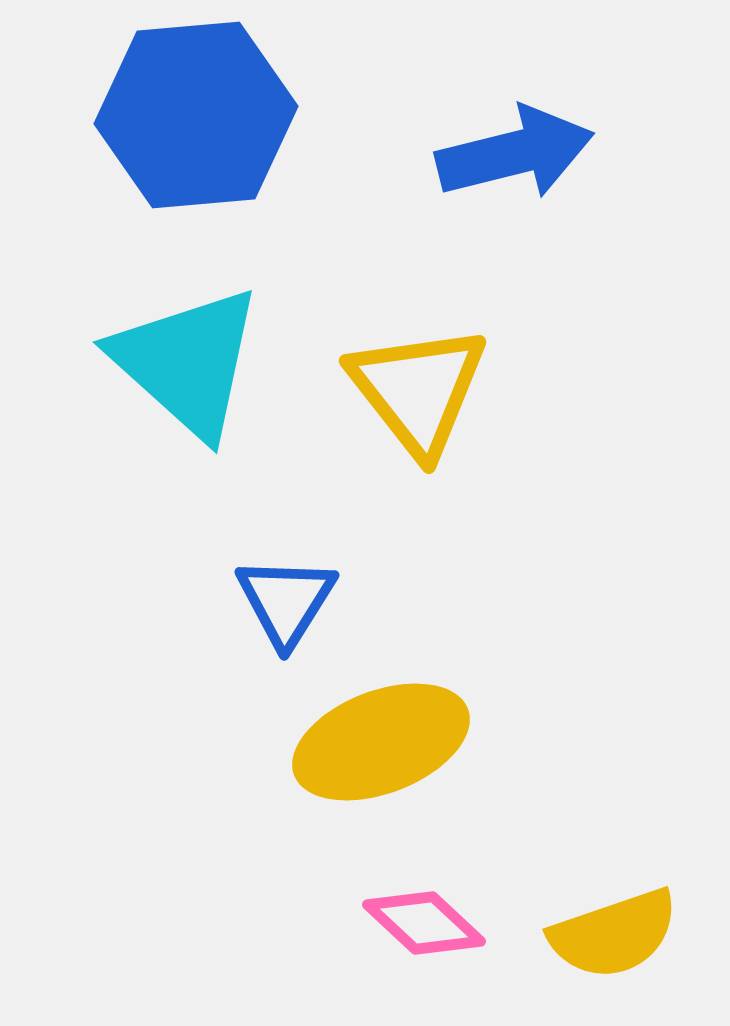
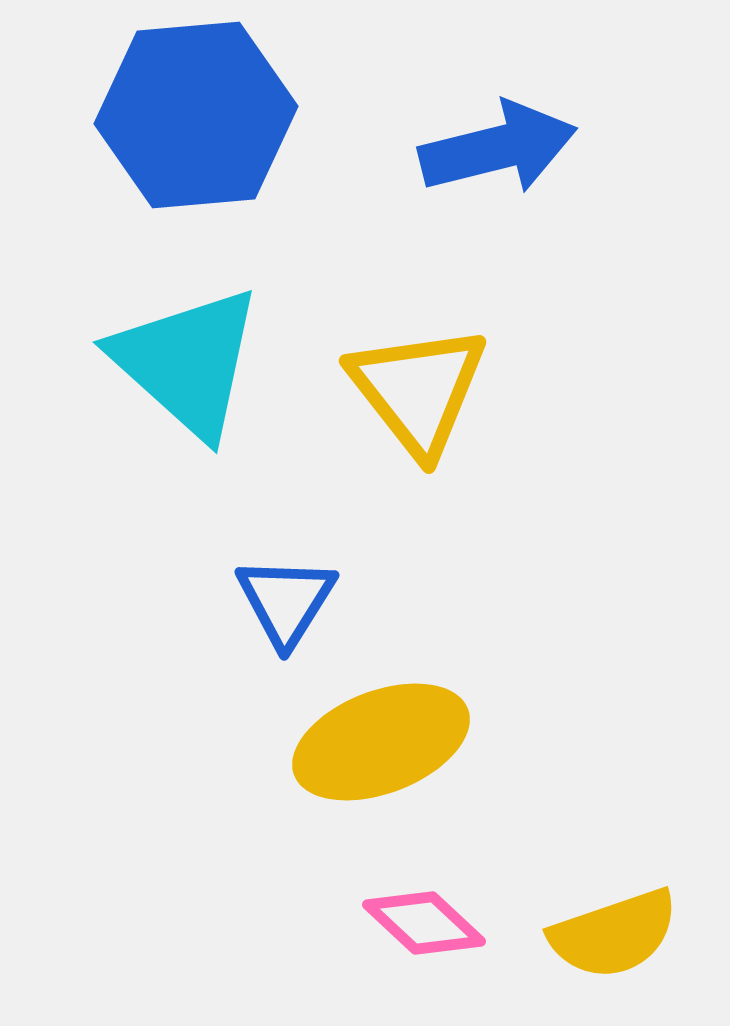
blue arrow: moved 17 px left, 5 px up
